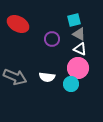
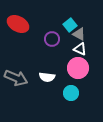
cyan square: moved 4 px left, 5 px down; rotated 24 degrees counterclockwise
gray arrow: moved 1 px right, 1 px down
cyan circle: moved 9 px down
